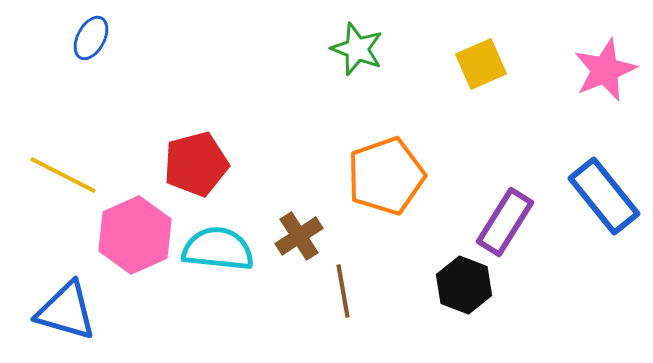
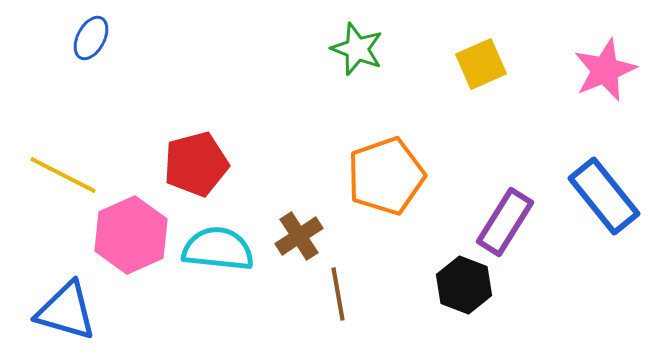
pink hexagon: moved 4 px left
brown line: moved 5 px left, 3 px down
